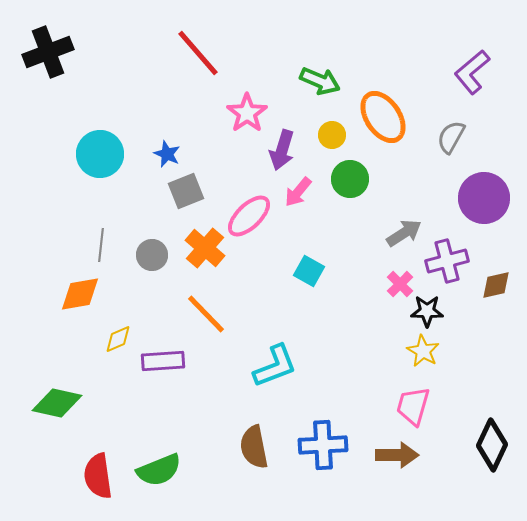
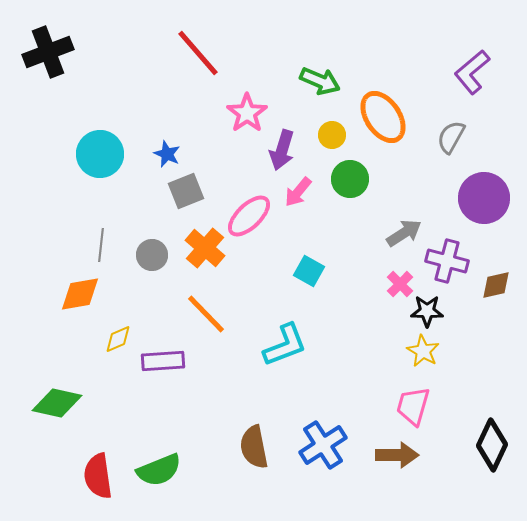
purple cross: rotated 30 degrees clockwise
cyan L-shape: moved 10 px right, 21 px up
blue cross: rotated 30 degrees counterclockwise
